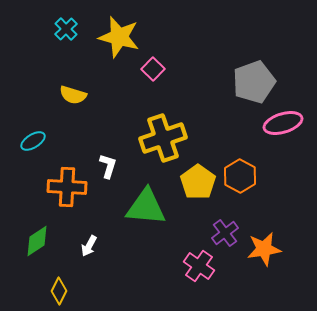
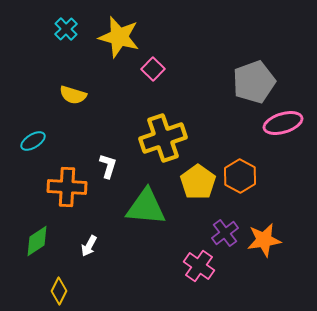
orange star: moved 9 px up
